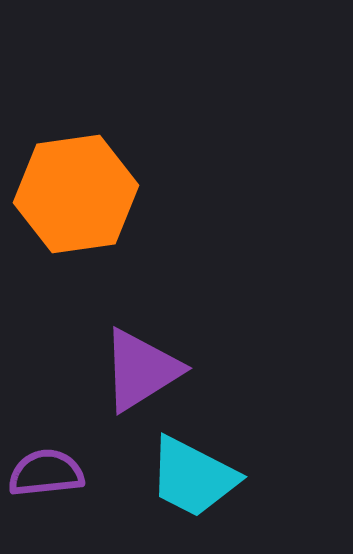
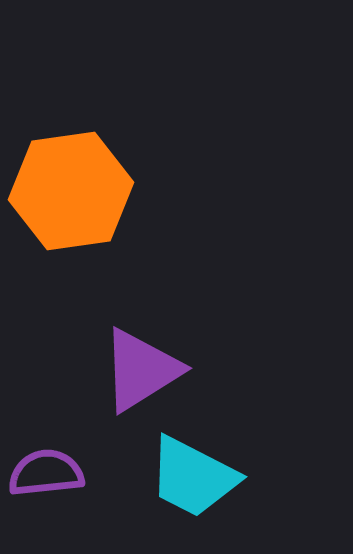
orange hexagon: moved 5 px left, 3 px up
